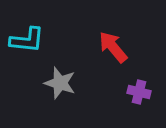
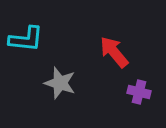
cyan L-shape: moved 1 px left, 1 px up
red arrow: moved 1 px right, 5 px down
